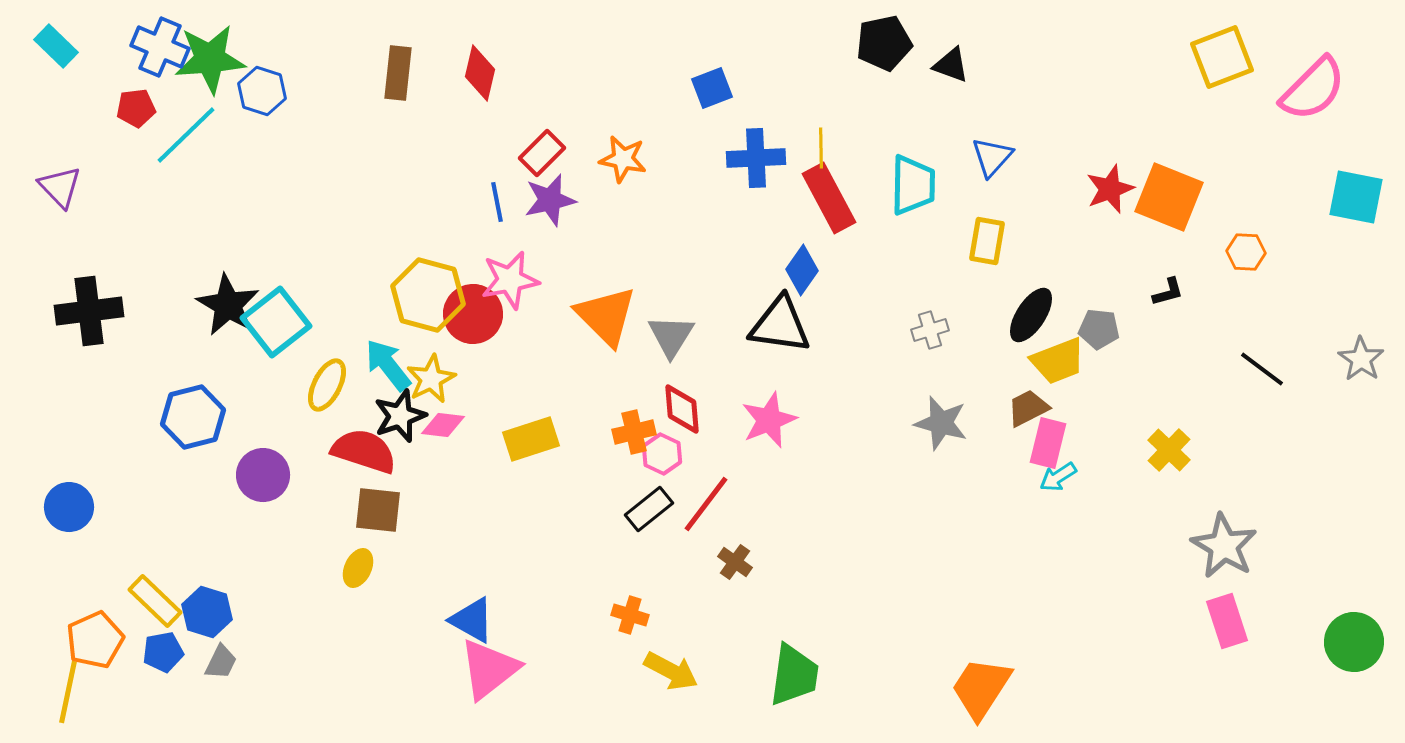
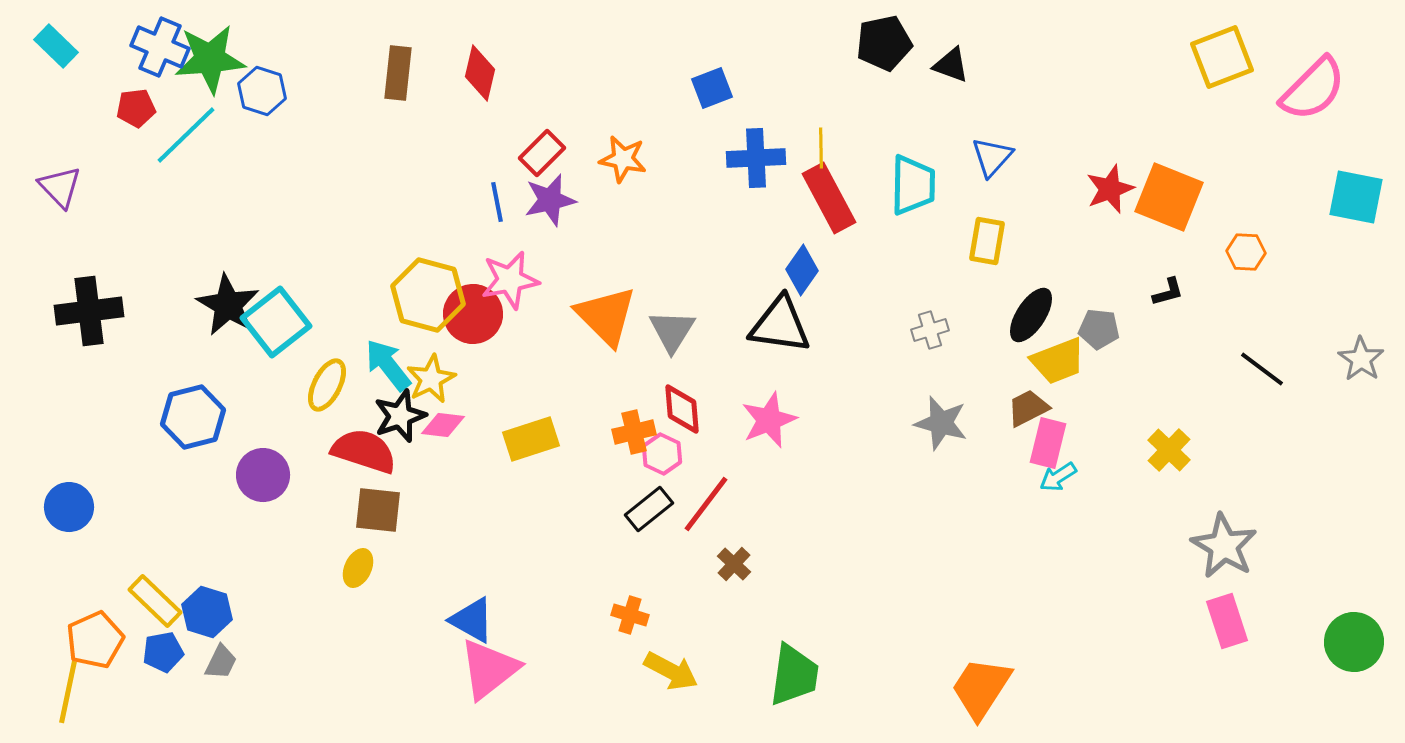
gray triangle at (671, 336): moved 1 px right, 5 px up
brown cross at (735, 562): moved 1 px left, 2 px down; rotated 8 degrees clockwise
